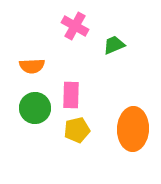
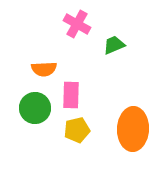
pink cross: moved 2 px right, 2 px up
orange semicircle: moved 12 px right, 3 px down
